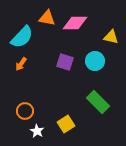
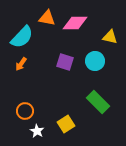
yellow triangle: moved 1 px left
